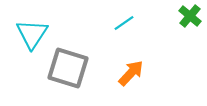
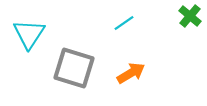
cyan triangle: moved 3 px left
gray square: moved 6 px right
orange arrow: rotated 16 degrees clockwise
